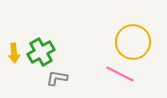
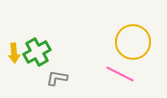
green cross: moved 4 px left
